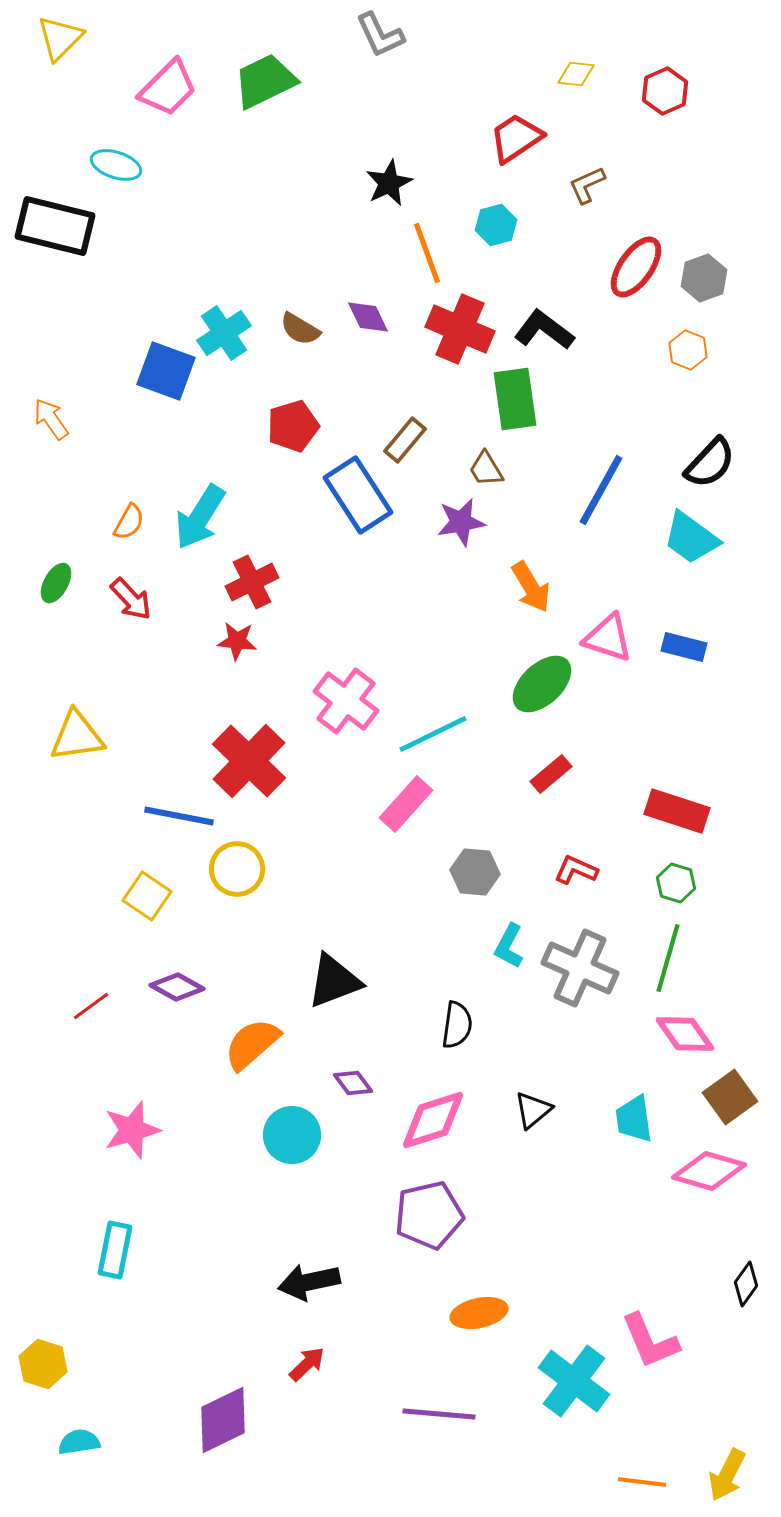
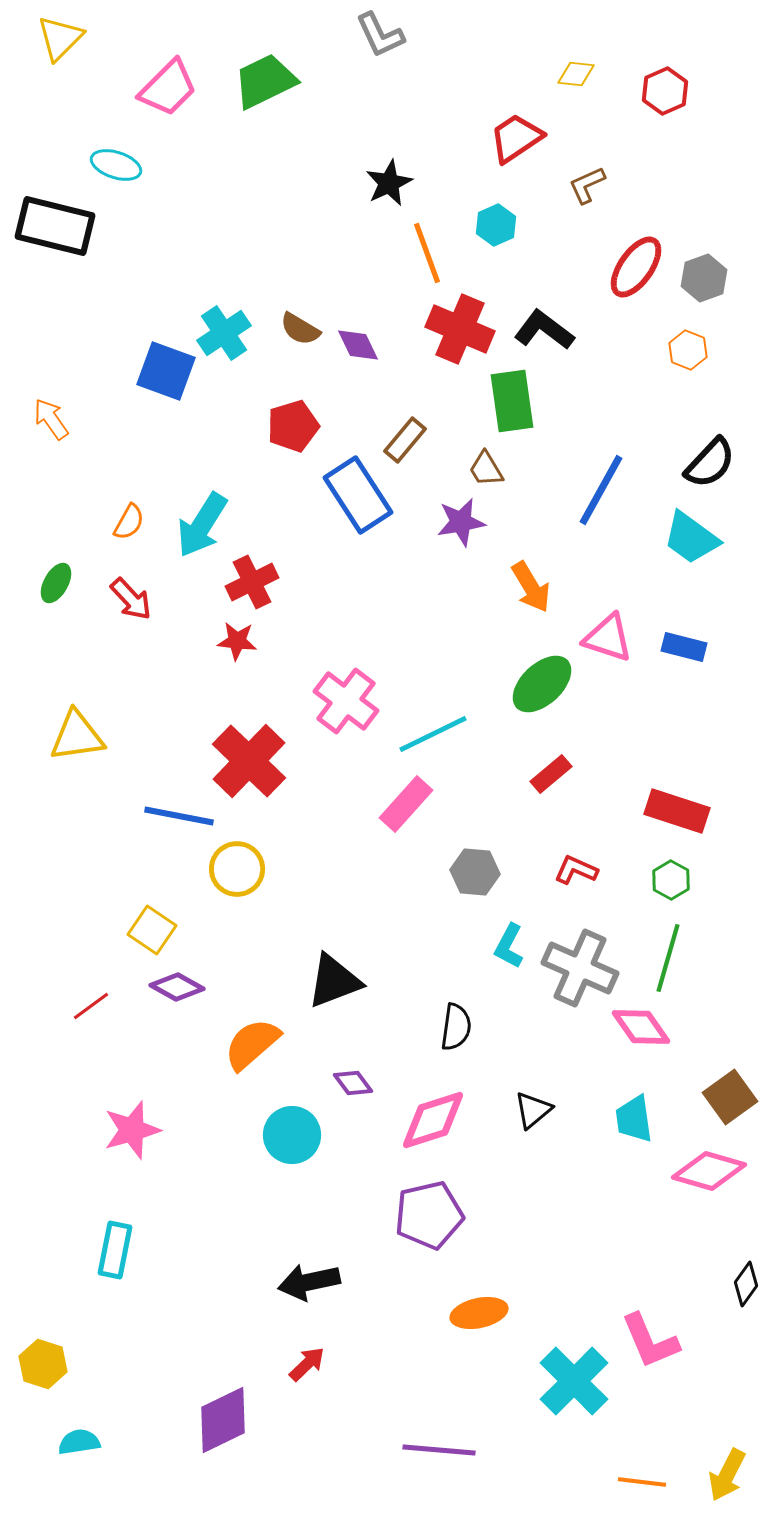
cyan hexagon at (496, 225): rotated 9 degrees counterclockwise
purple diamond at (368, 317): moved 10 px left, 28 px down
green rectangle at (515, 399): moved 3 px left, 2 px down
cyan arrow at (200, 517): moved 2 px right, 8 px down
green hexagon at (676, 883): moved 5 px left, 3 px up; rotated 12 degrees clockwise
yellow square at (147, 896): moved 5 px right, 34 px down
black semicircle at (457, 1025): moved 1 px left, 2 px down
pink diamond at (685, 1034): moved 44 px left, 7 px up
cyan cross at (574, 1381): rotated 8 degrees clockwise
purple line at (439, 1414): moved 36 px down
